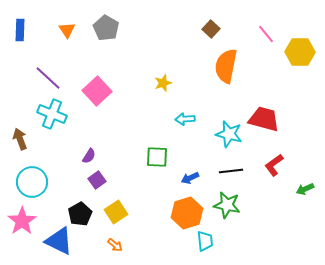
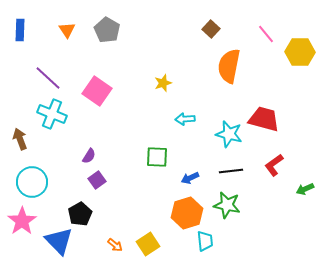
gray pentagon: moved 1 px right, 2 px down
orange semicircle: moved 3 px right
pink square: rotated 12 degrees counterclockwise
yellow square: moved 32 px right, 32 px down
blue triangle: rotated 20 degrees clockwise
